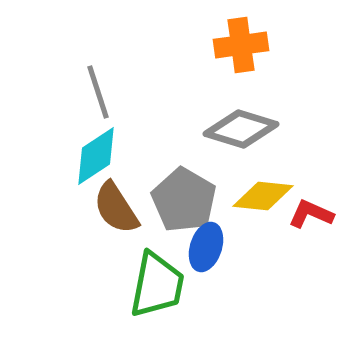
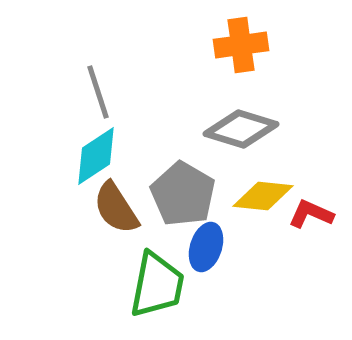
gray pentagon: moved 1 px left, 6 px up
